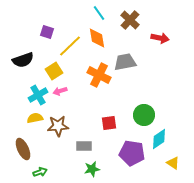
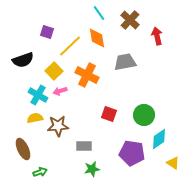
red arrow: moved 3 px left, 2 px up; rotated 114 degrees counterclockwise
yellow square: rotated 12 degrees counterclockwise
orange cross: moved 12 px left
cyan cross: rotated 30 degrees counterclockwise
red square: moved 9 px up; rotated 28 degrees clockwise
